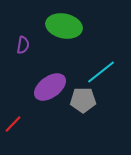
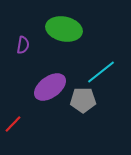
green ellipse: moved 3 px down
